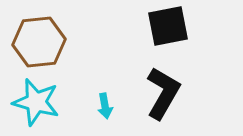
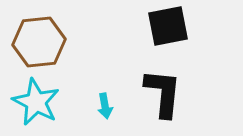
black L-shape: rotated 24 degrees counterclockwise
cyan star: rotated 12 degrees clockwise
